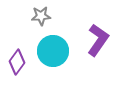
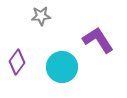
purple L-shape: rotated 68 degrees counterclockwise
cyan circle: moved 9 px right, 16 px down
